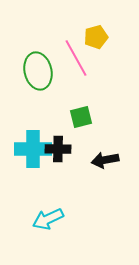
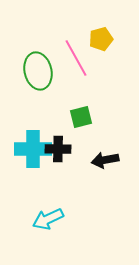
yellow pentagon: moved 5 px right, 2 px down
